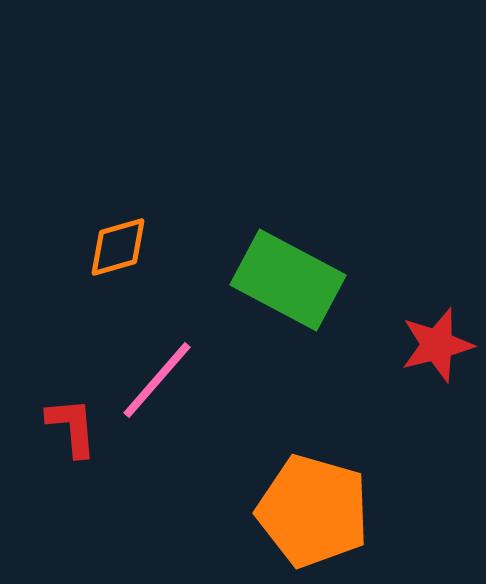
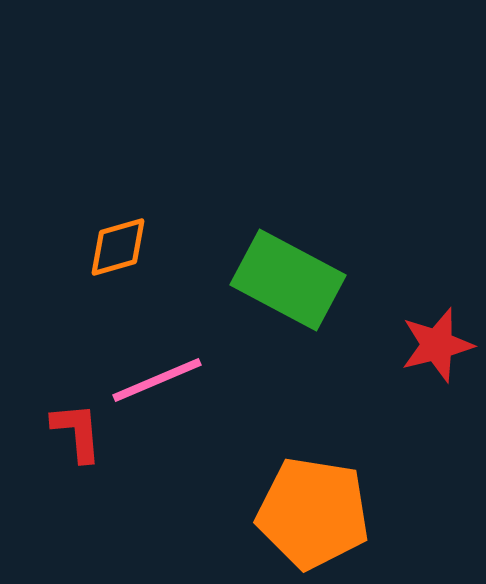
pink line: rotated 26 degrees clockwise
red L-shape: moved 5 px right, 5 px down
orange pentagon: moved 2 px down; rotated 7 degrees counterclockwise
